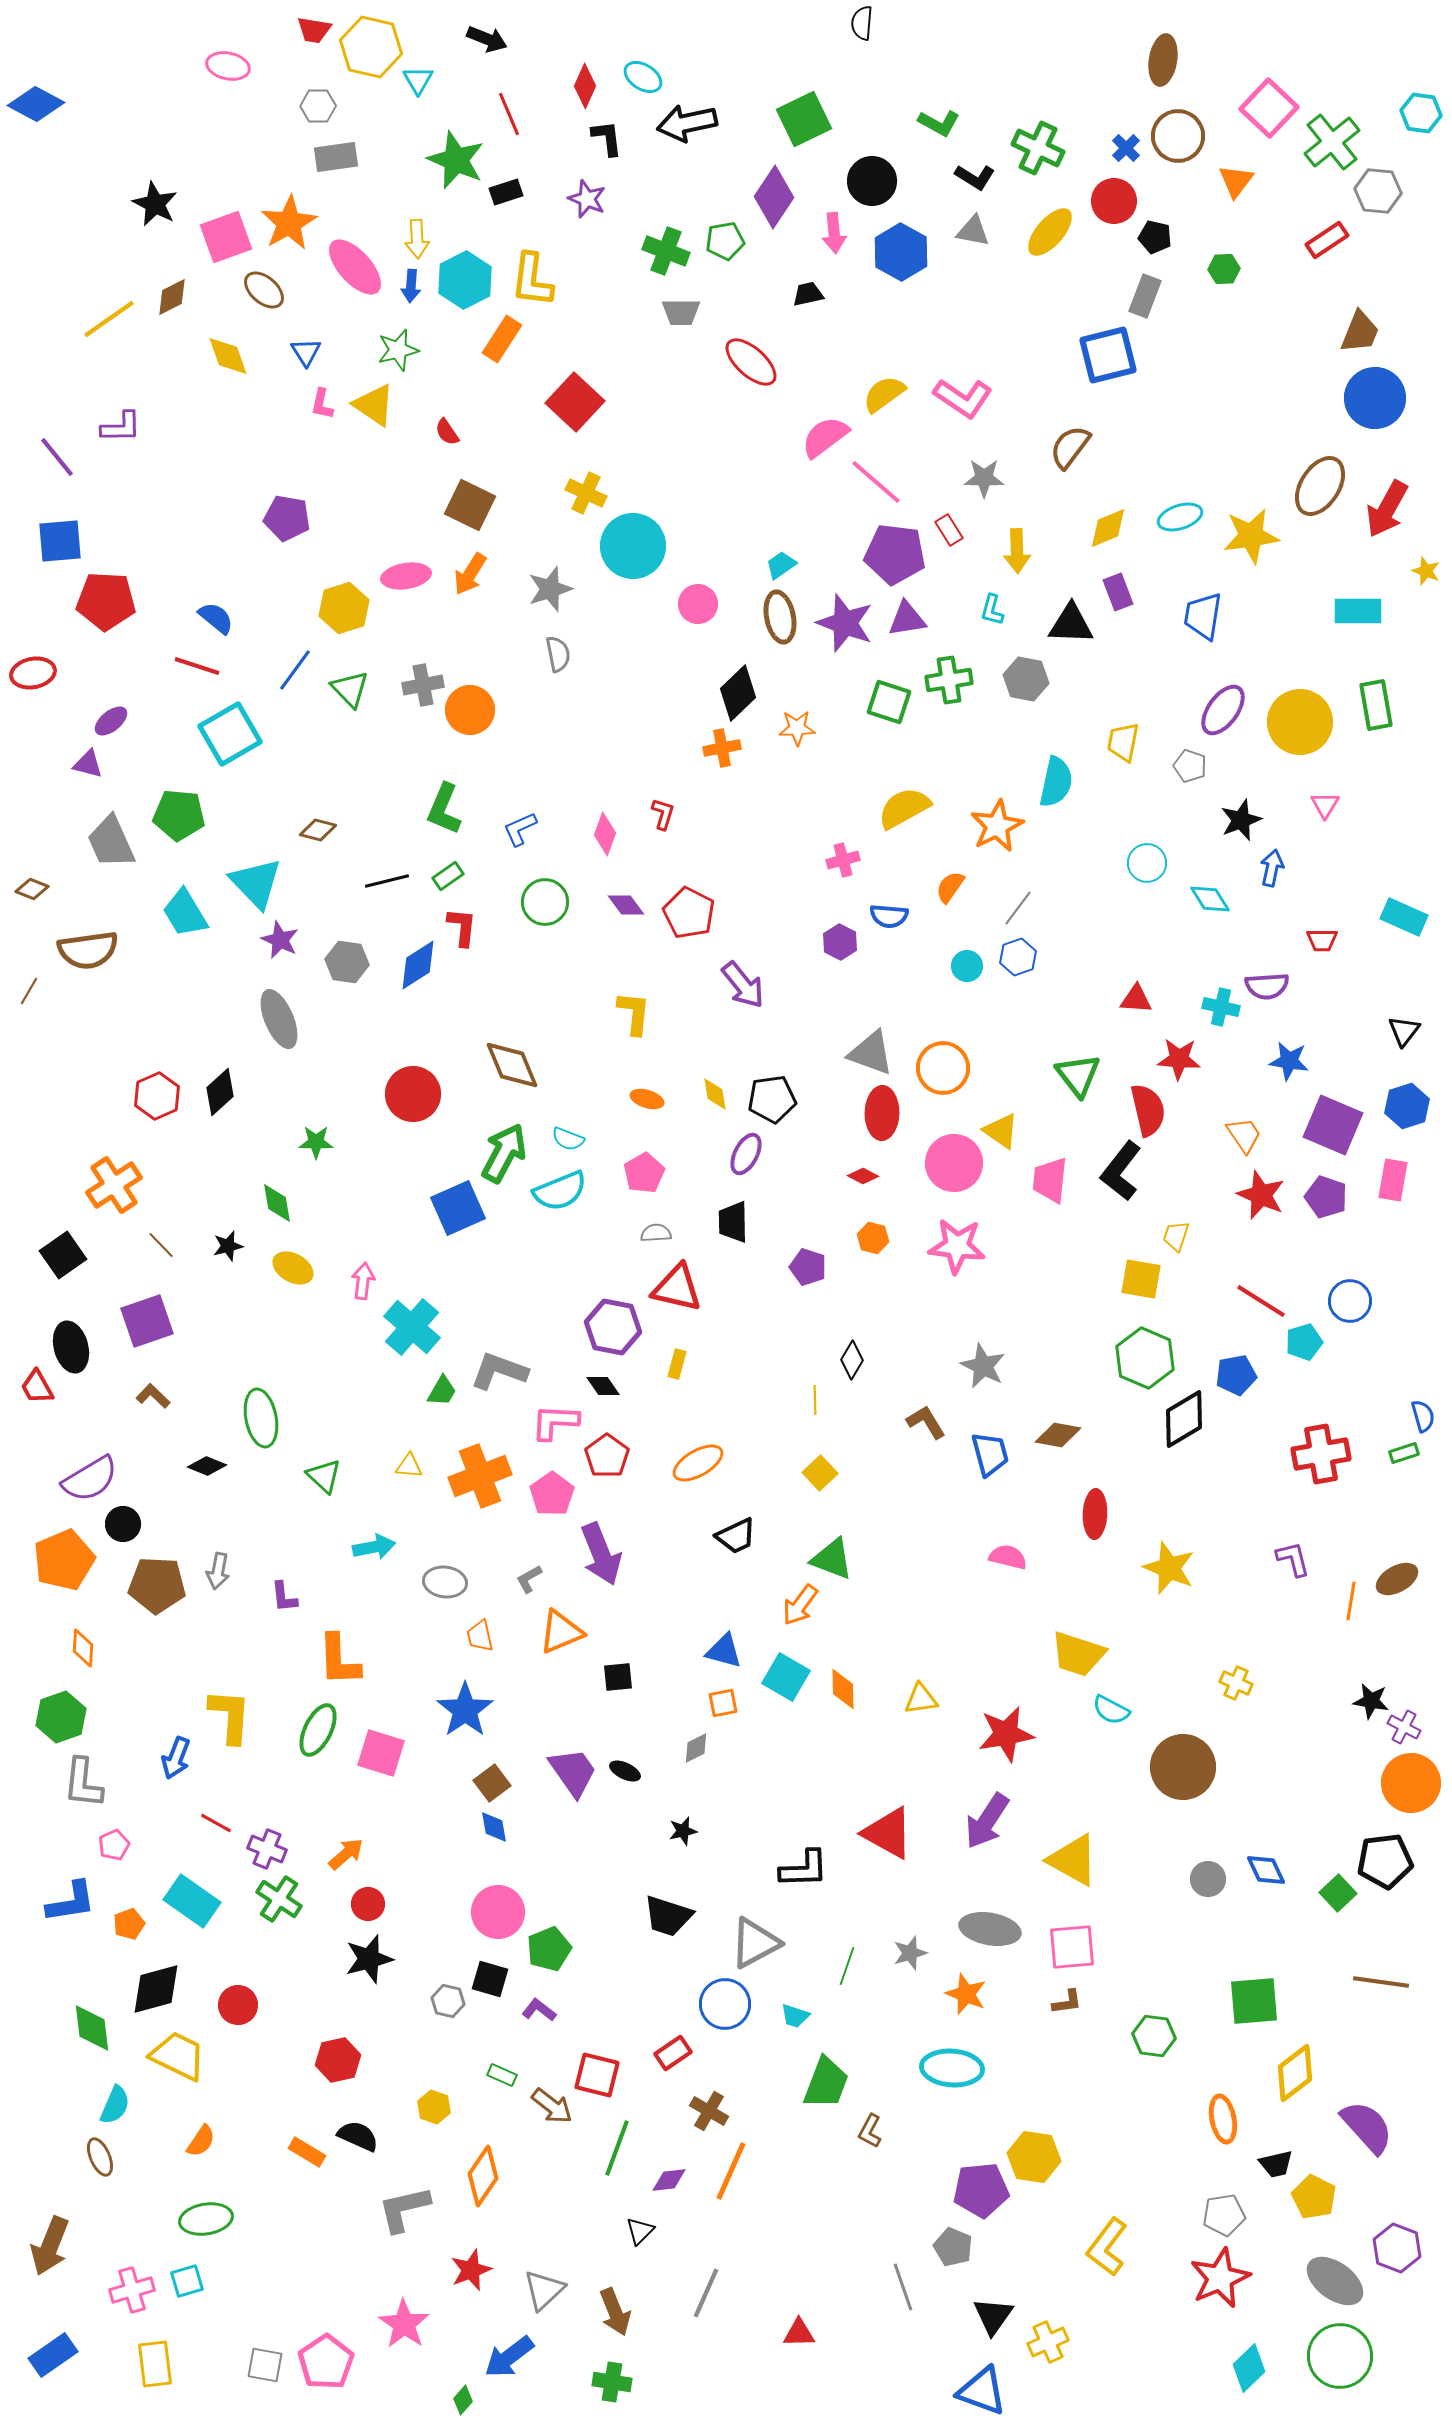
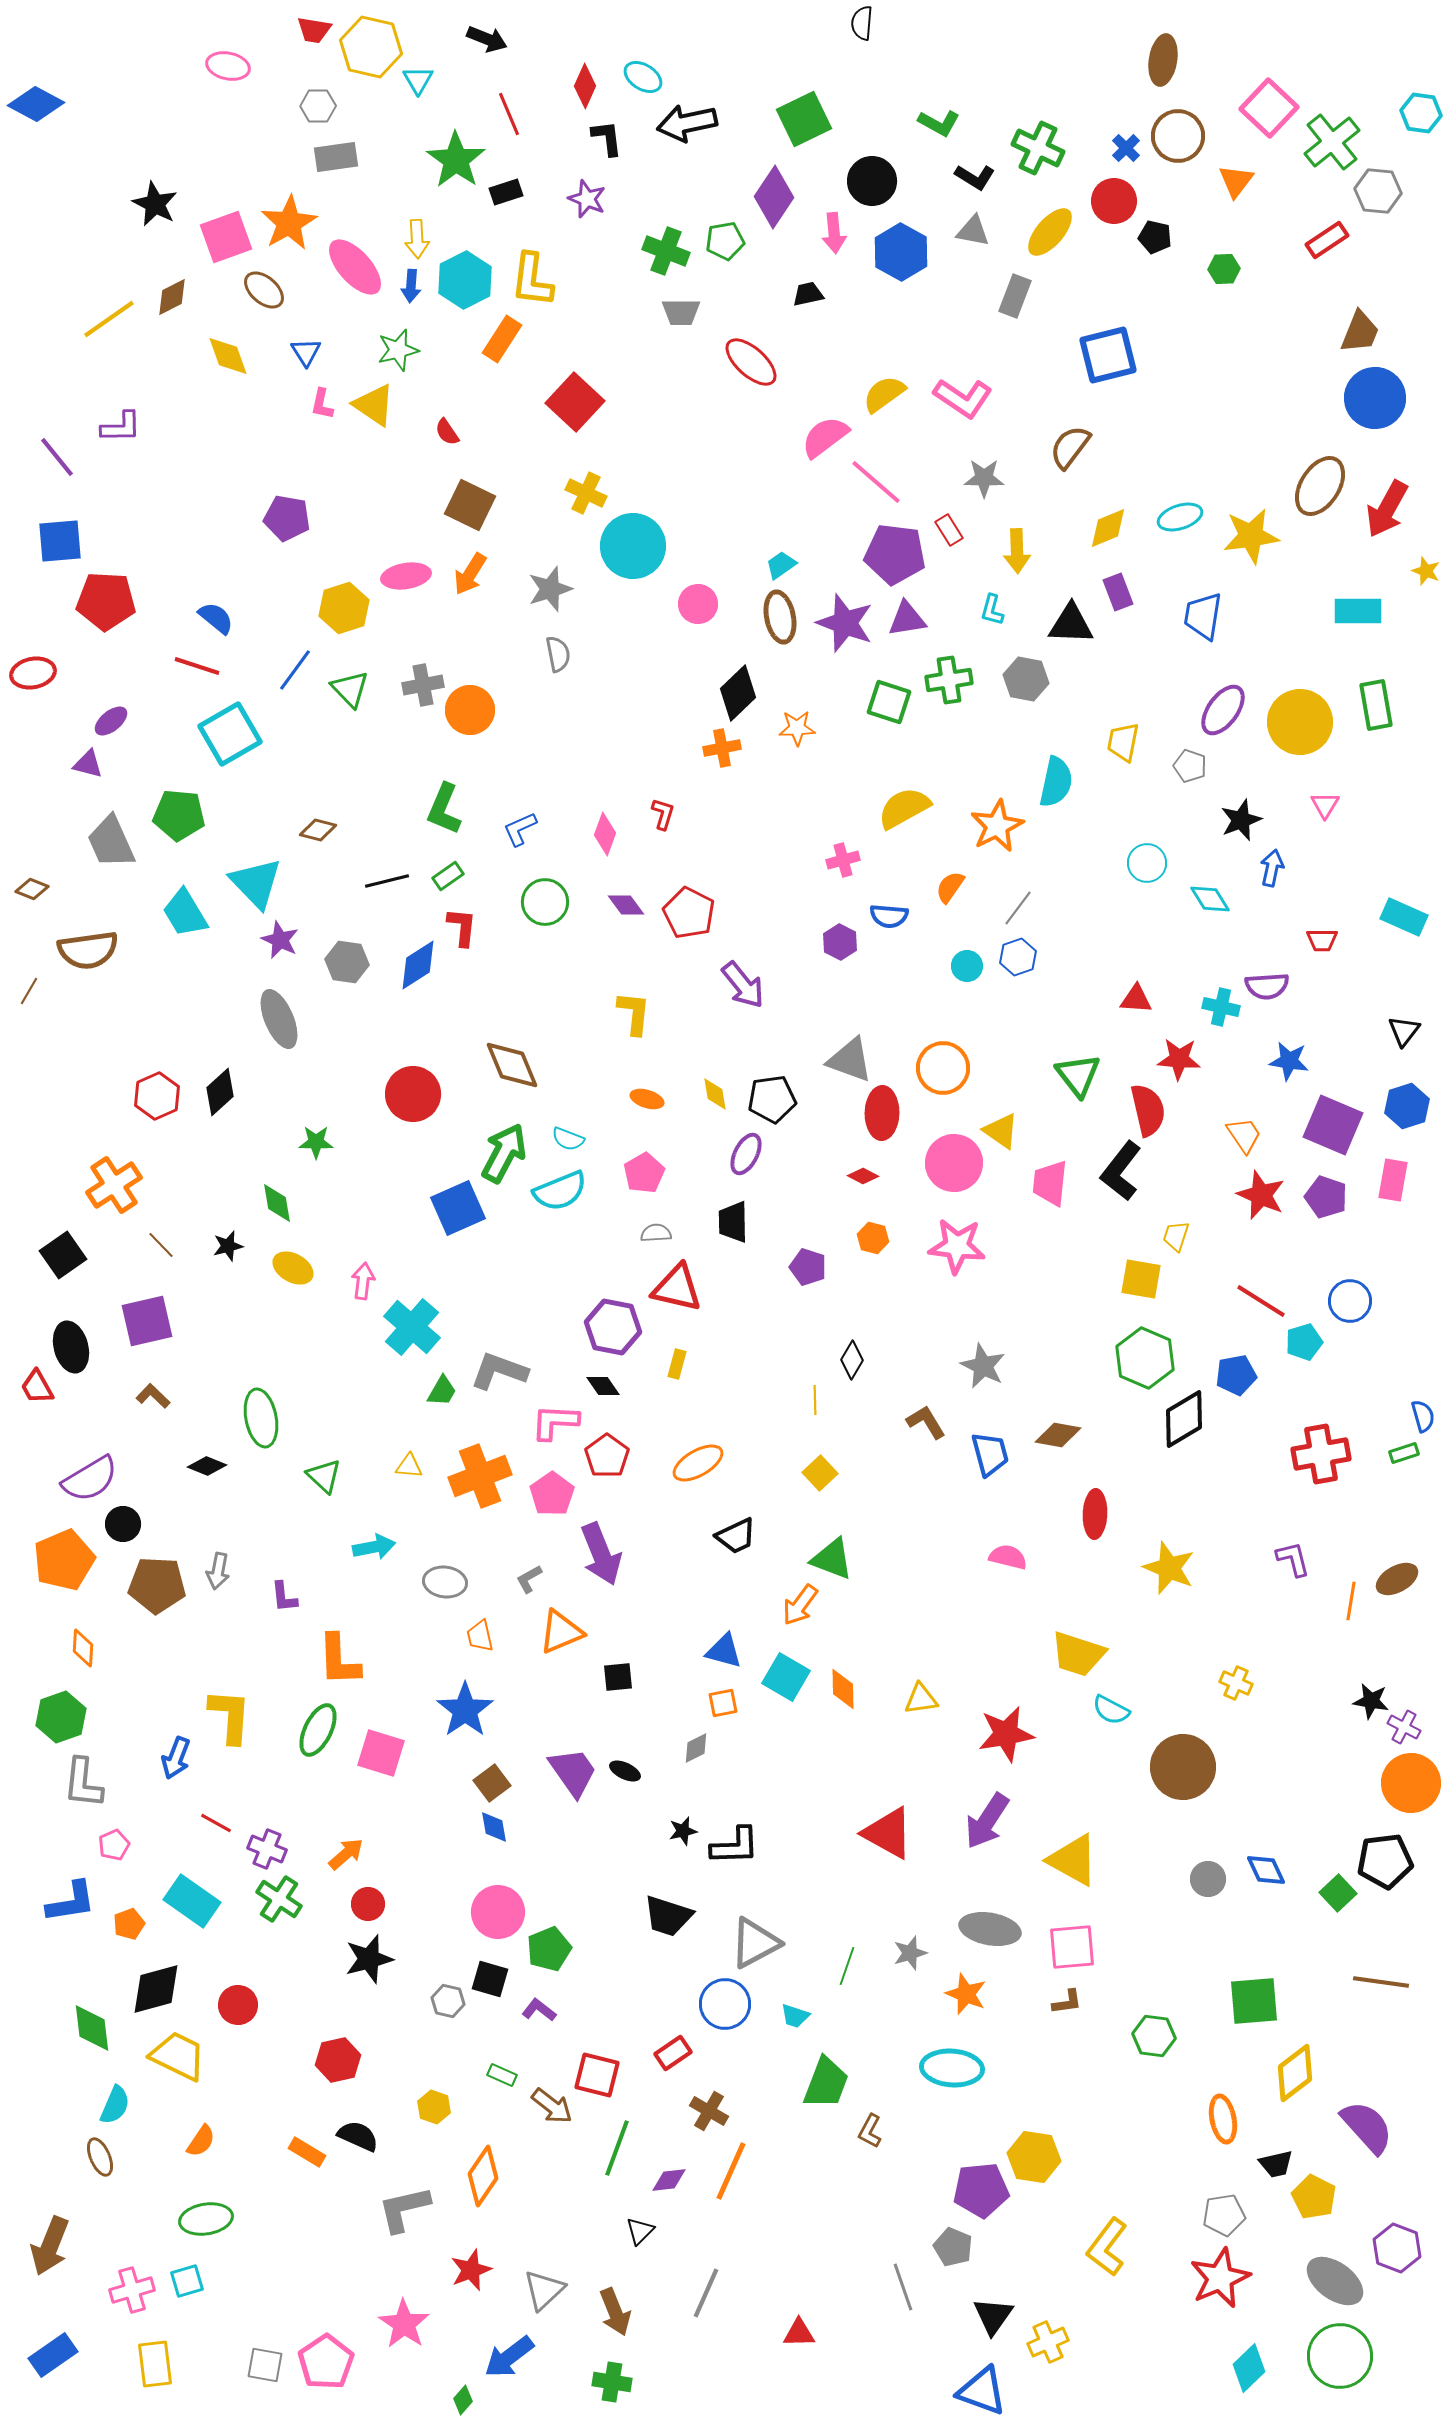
green star at (456, 160): rotated 12 degrees clockwise
gray rectangle at (1145, 296): moved 130 px left
gray triangle at (871, 1053): moved 21 px left, 7 px down
pink trapezoid at (1050, 1180): moved 3 px down
purple square at (147, 1321): rotated 6 degrees clockwise
black L-shape at (804, 1869): moved 69 px left, 23 px up
